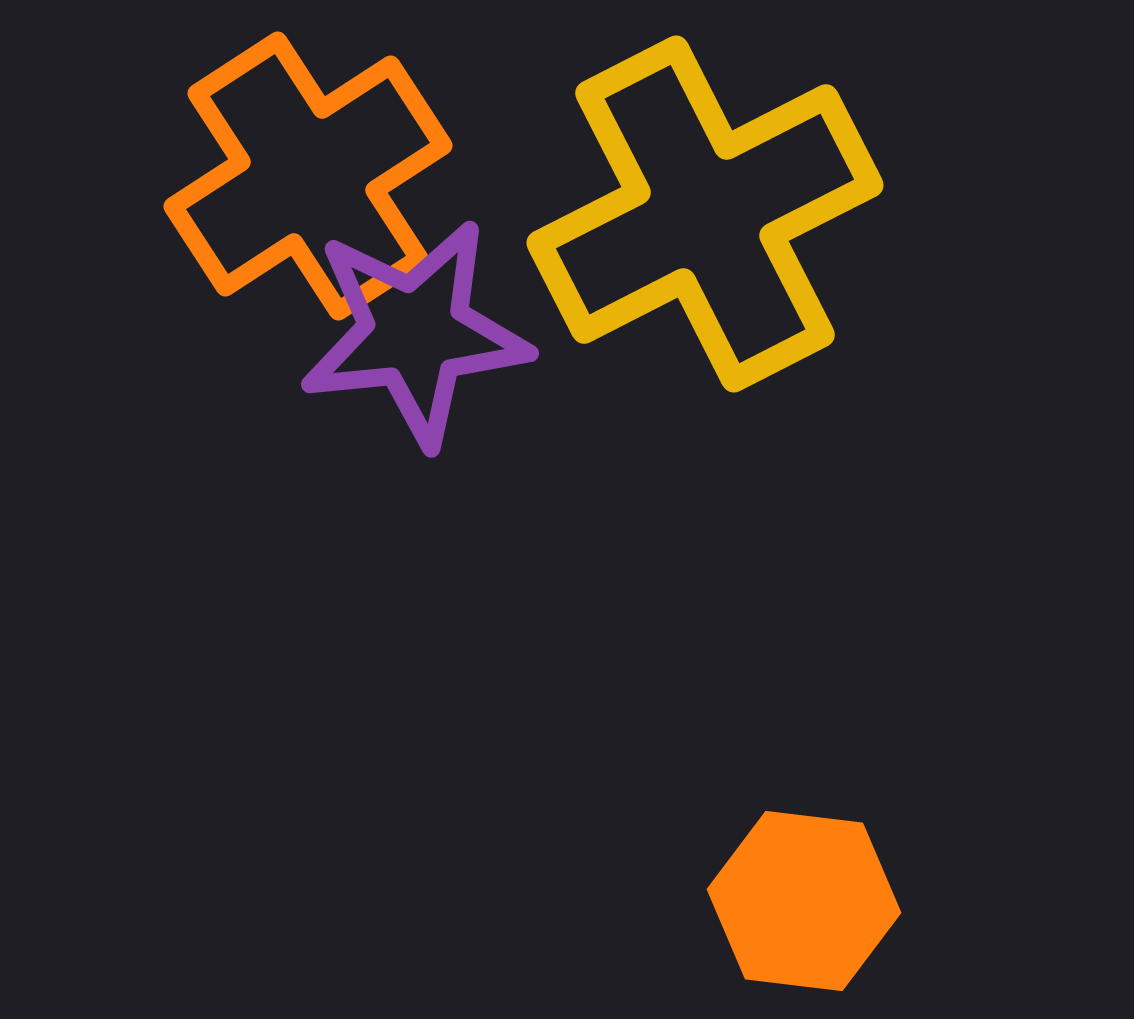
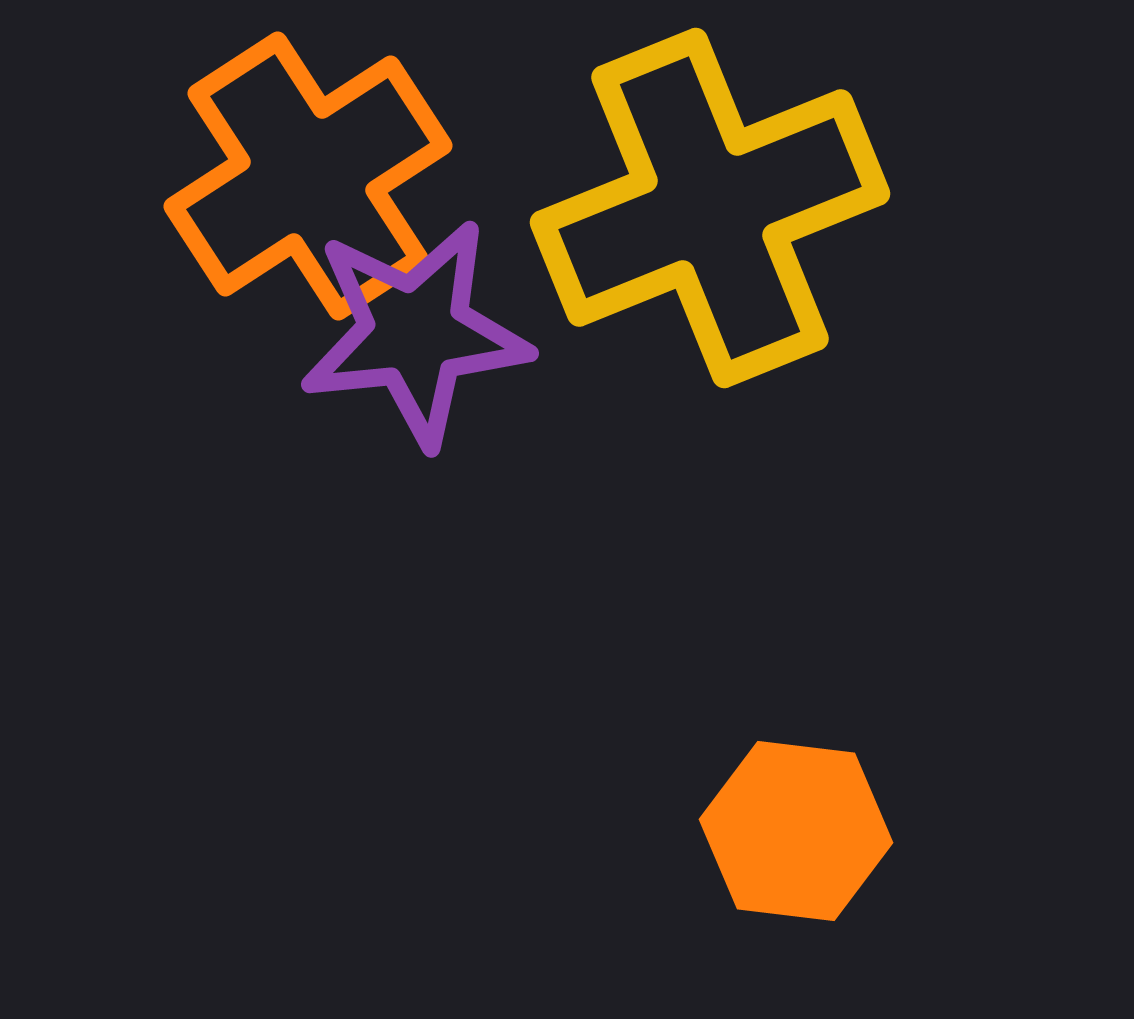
yellow cross: moved 5 px right, 6 px up; rotated 5 degrees clockwise
orange hexagon: moved 8 px left, 70 px up
